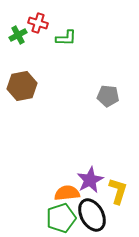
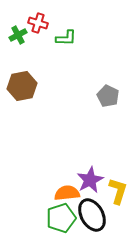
gray pentagon: rotated 20 degrees clockwise
